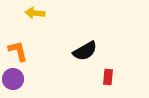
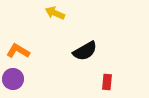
yellow arrow: moved 20 px right; rotated 18 degrees clockwise
orange L-shape: rotated 45 degrees counterclockwise
red rectangle: moved 1 px left, 5 px down
